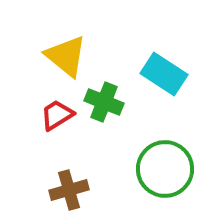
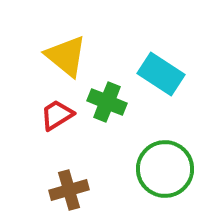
cyan rectangle: moved 3 px left
green cross: moved 3 px right
